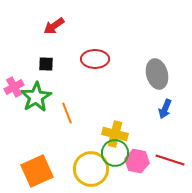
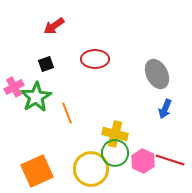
black square: rotated 21 degrees counterclockwise
gray ellipse: rotated 12 degrees counterclockwise
pink hexagon: moved 6 px right; rotated 15 degrees clockwise
